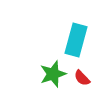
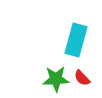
green star: moved 3 px right, 5 px down; rotated 16 degrees clockwise
